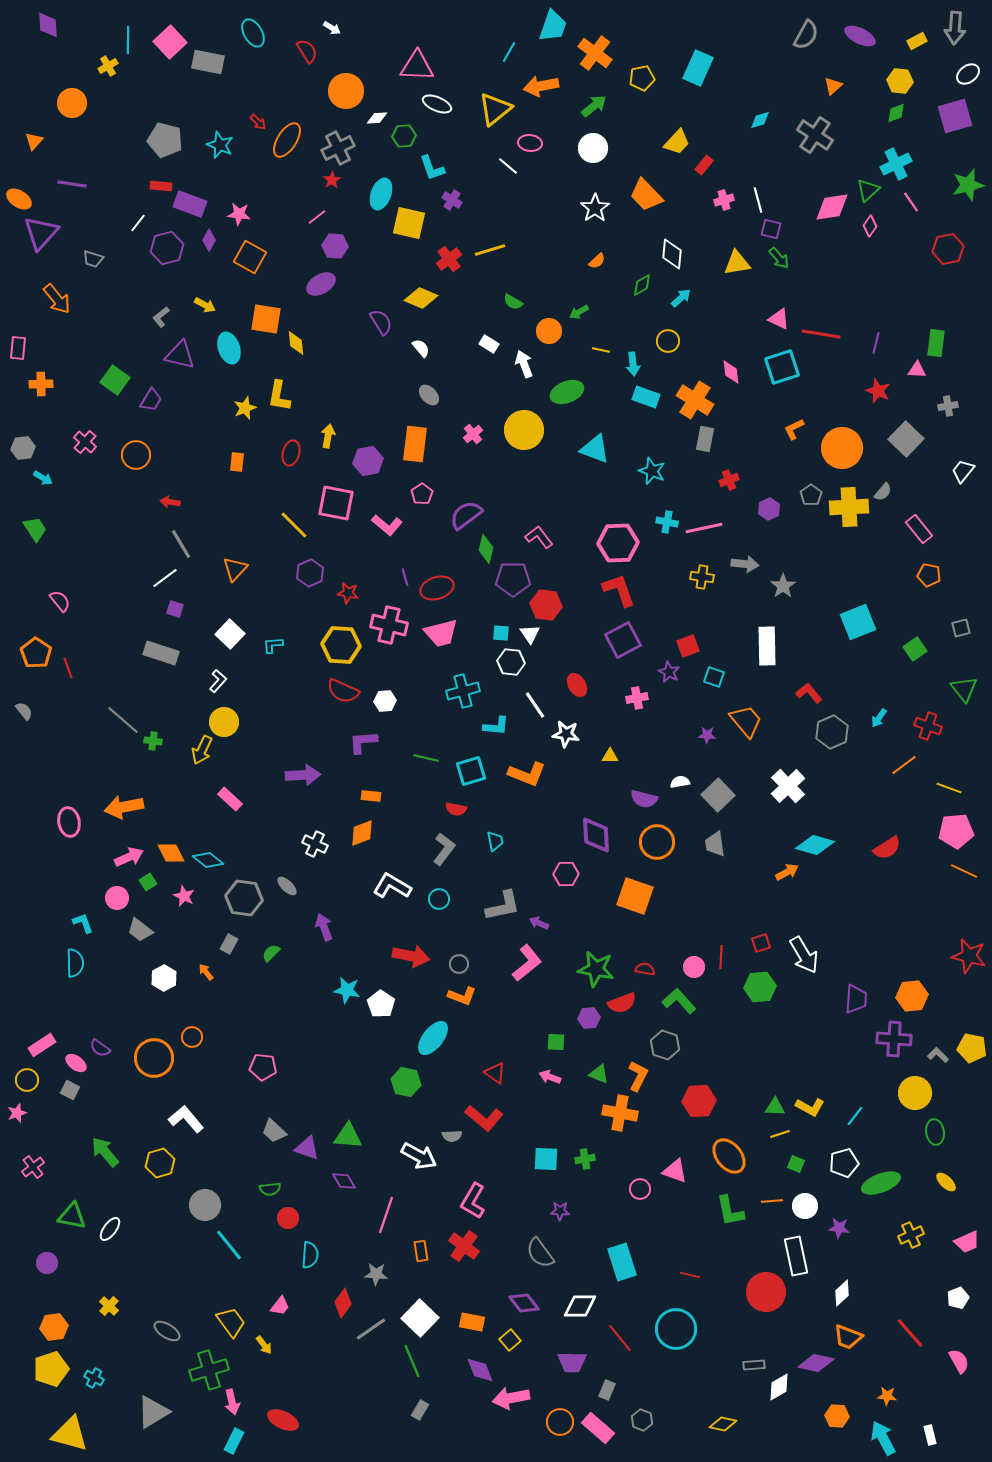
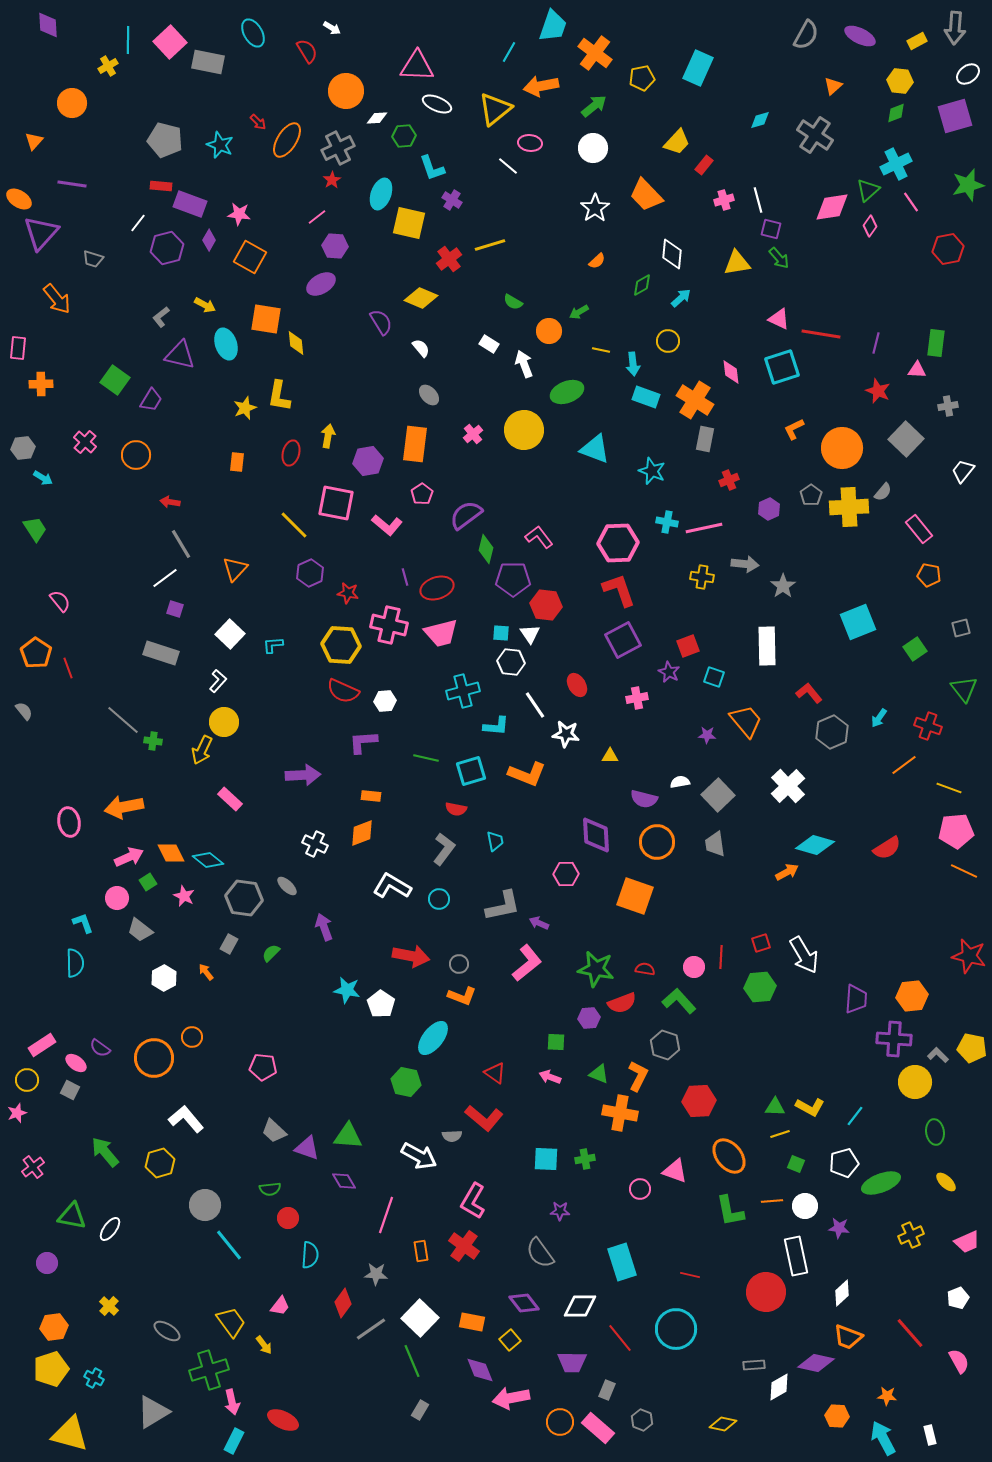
yellow line at (490, 250): moved 5 px up
cyan ellipse at (229, 348): moved 3 px left, 4 px up
yellow circle at (915, 1093): moved 11 px up
